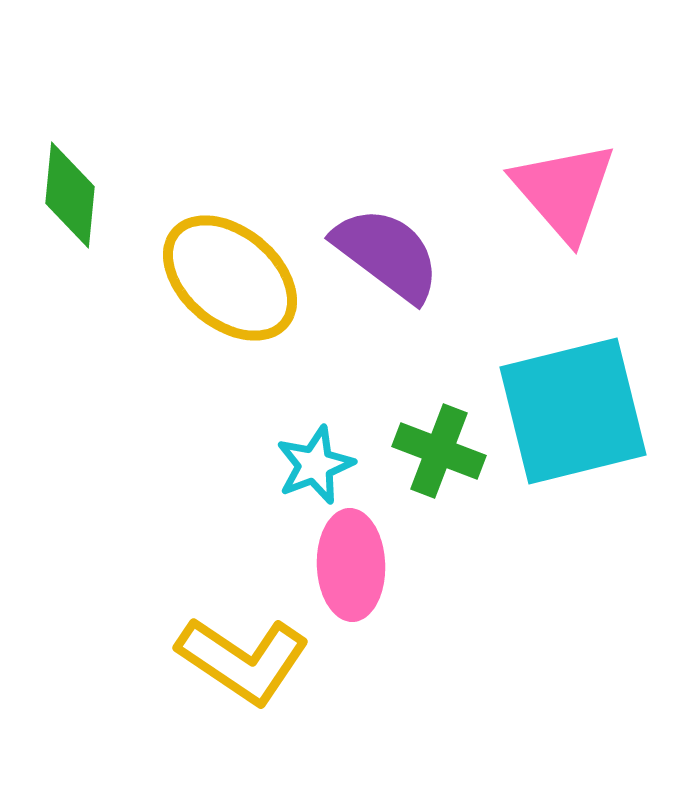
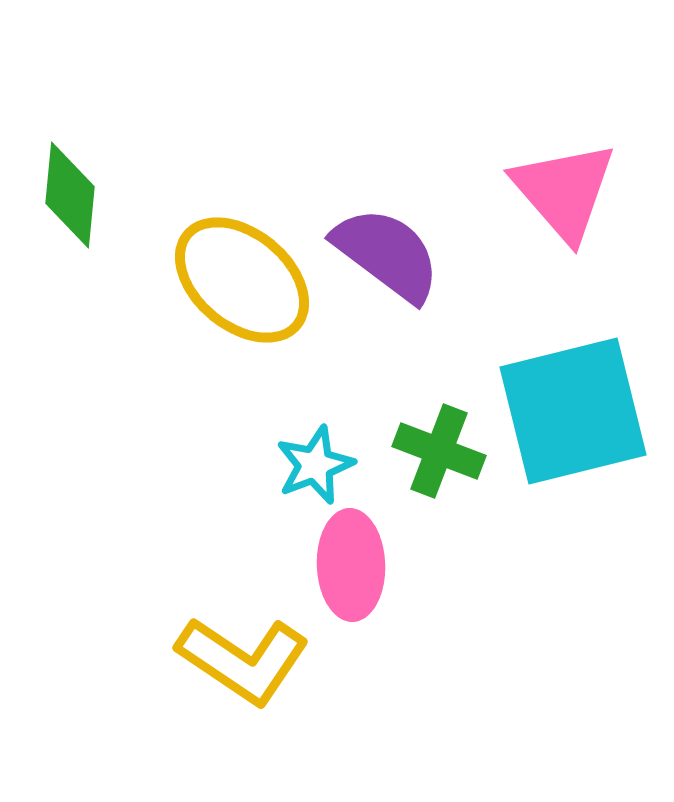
yellow ellipse: moved 12 px right, 2 px down
